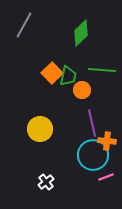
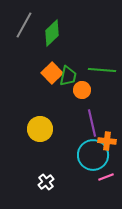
green diamond: moved 29 px left
